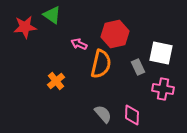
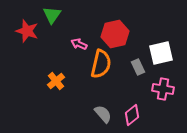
green triangle: rotated 30 degrees clockwise
red star: moved 2 px right, 4 px down; rotated 25 degrees clockwise
white square: rotated 25 degrees counterclockwise
pink diamond: rotated 50 degrees clockwise
